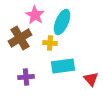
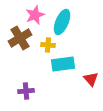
pink star: rotated 18 degrees clockwise
yellow cross: moved 2 px left, 2 px down
cyan rectangle: moved 2 px up
purple cross: moved 14 px down
